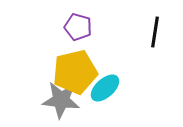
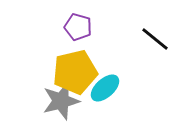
black line: moved 7 px down; rotated 60 degrees counterclockwise
gray star: moved 1 px down; rotated 21 degrees counterclockwise
